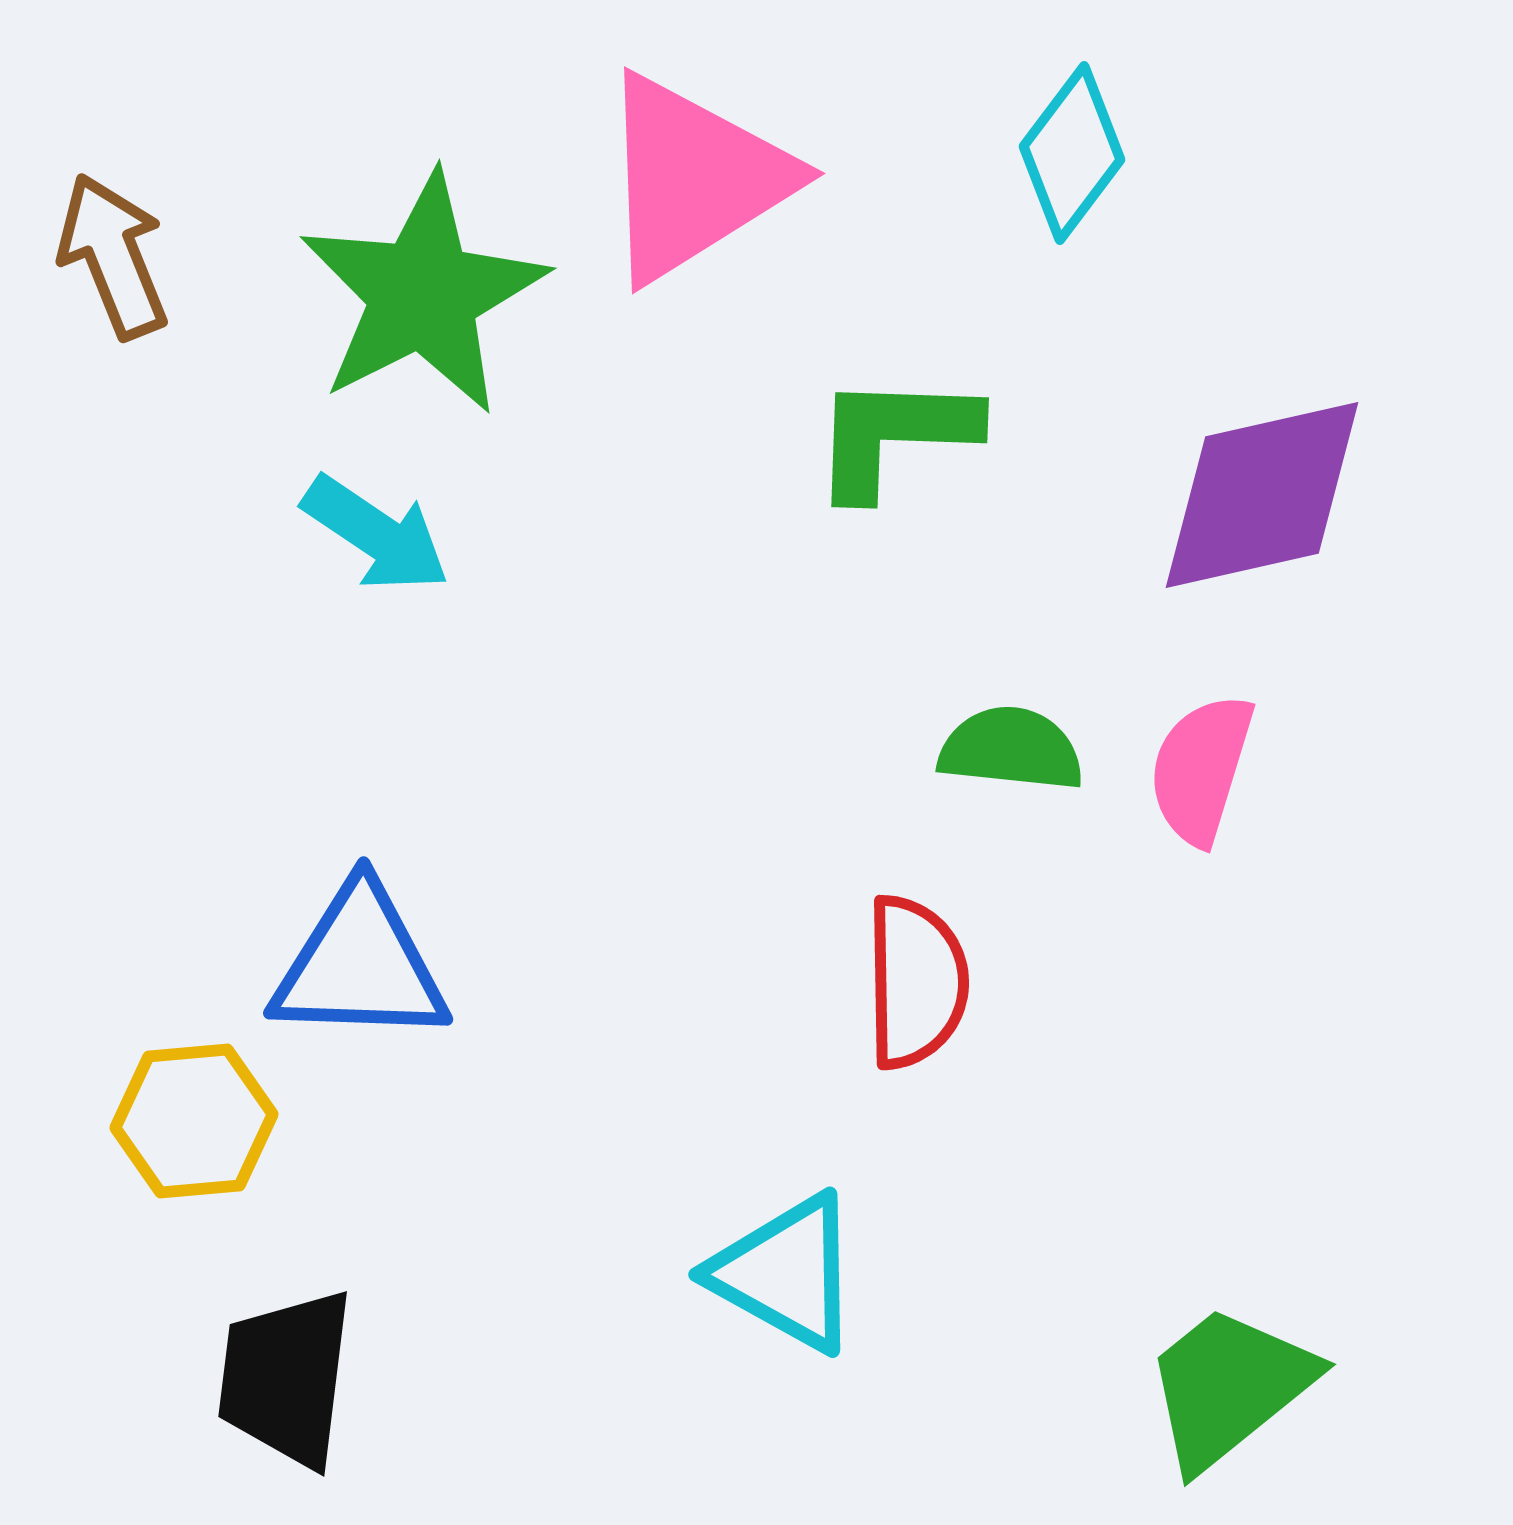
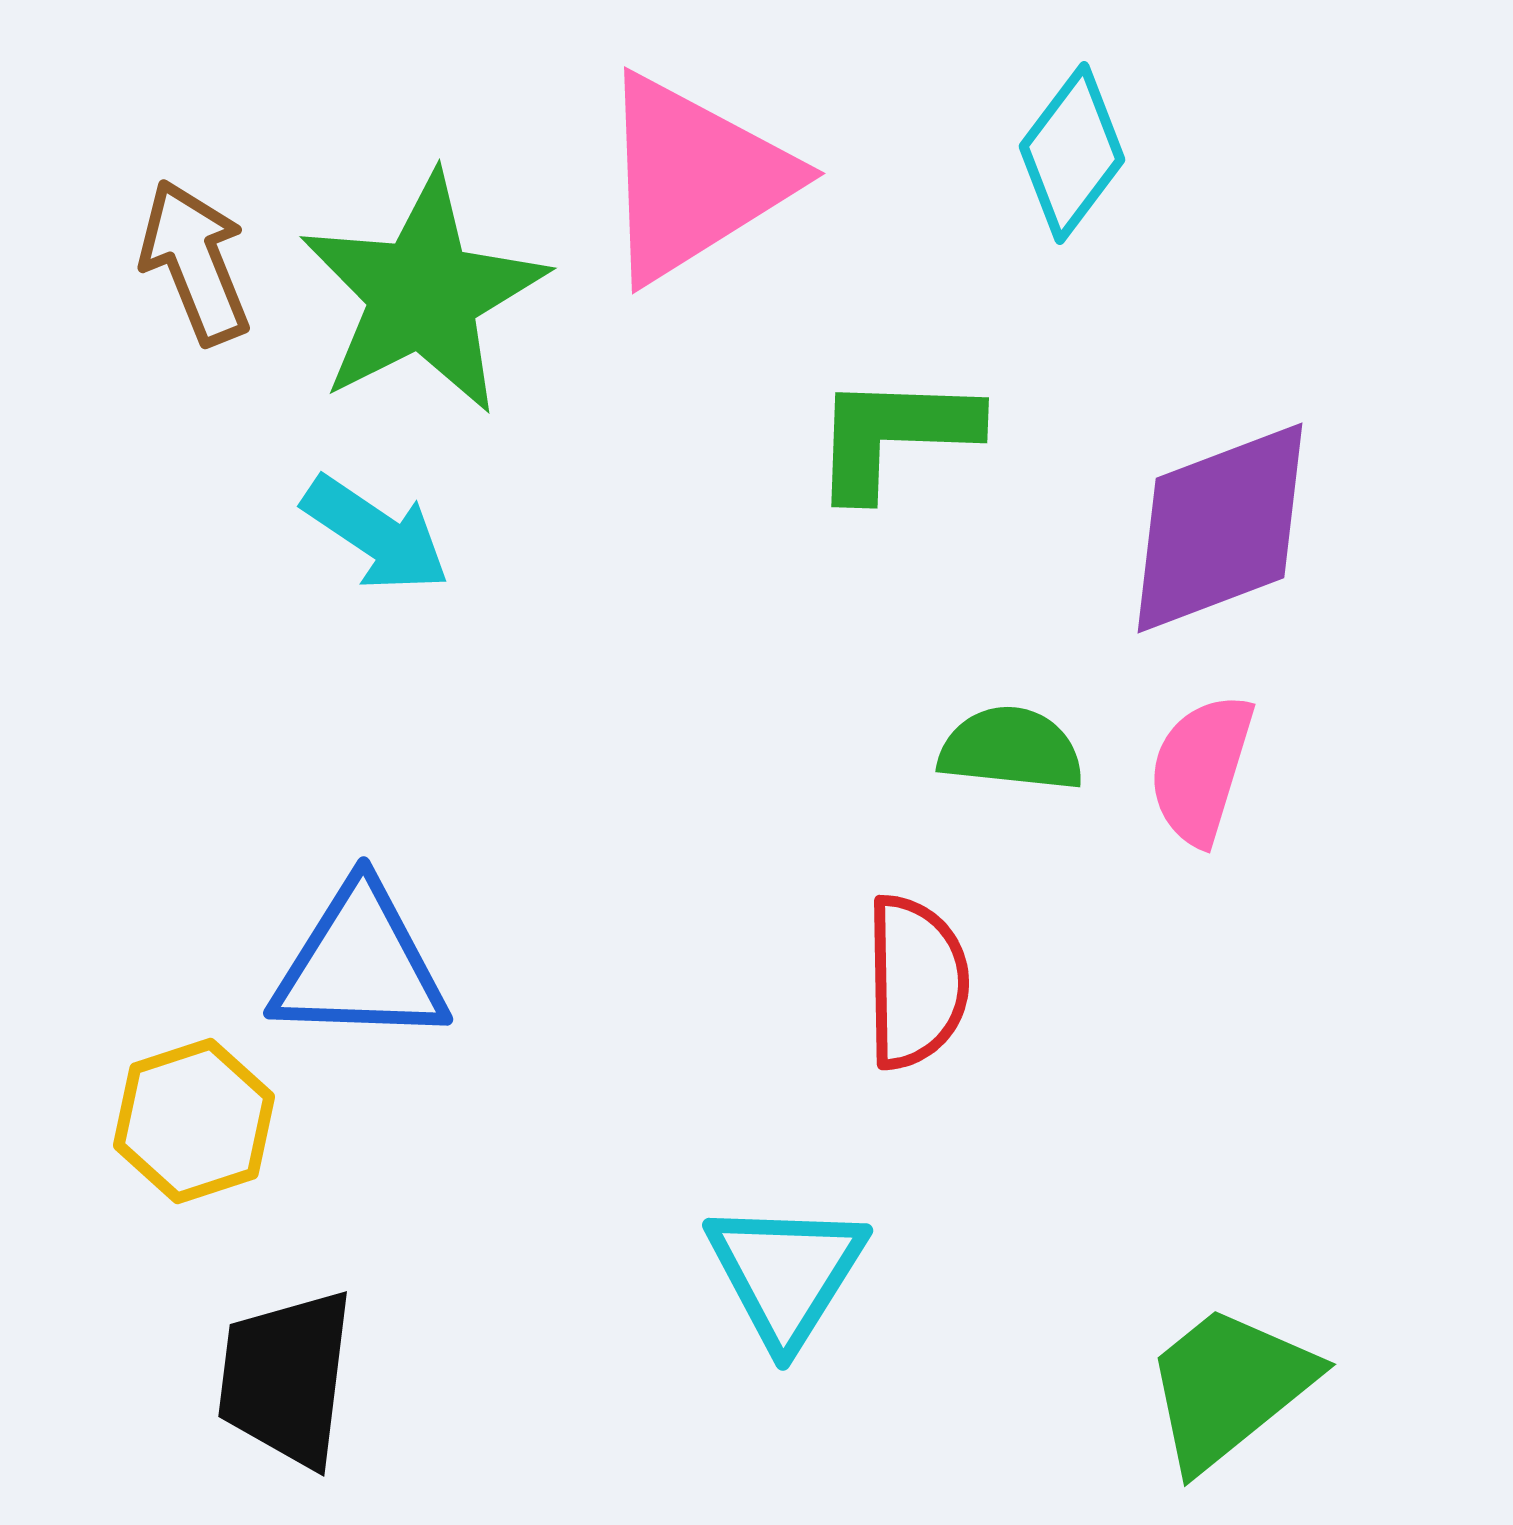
brown arrow: moved 82 px right, 6 px down
purple diamond: moved 42 px left, 33 px down; rotated 8 degrees counterclockwise
yellow hexagon: rotated 13 degrees counterclockwise
cyan triangle: rotated 33 degrees clockwise
